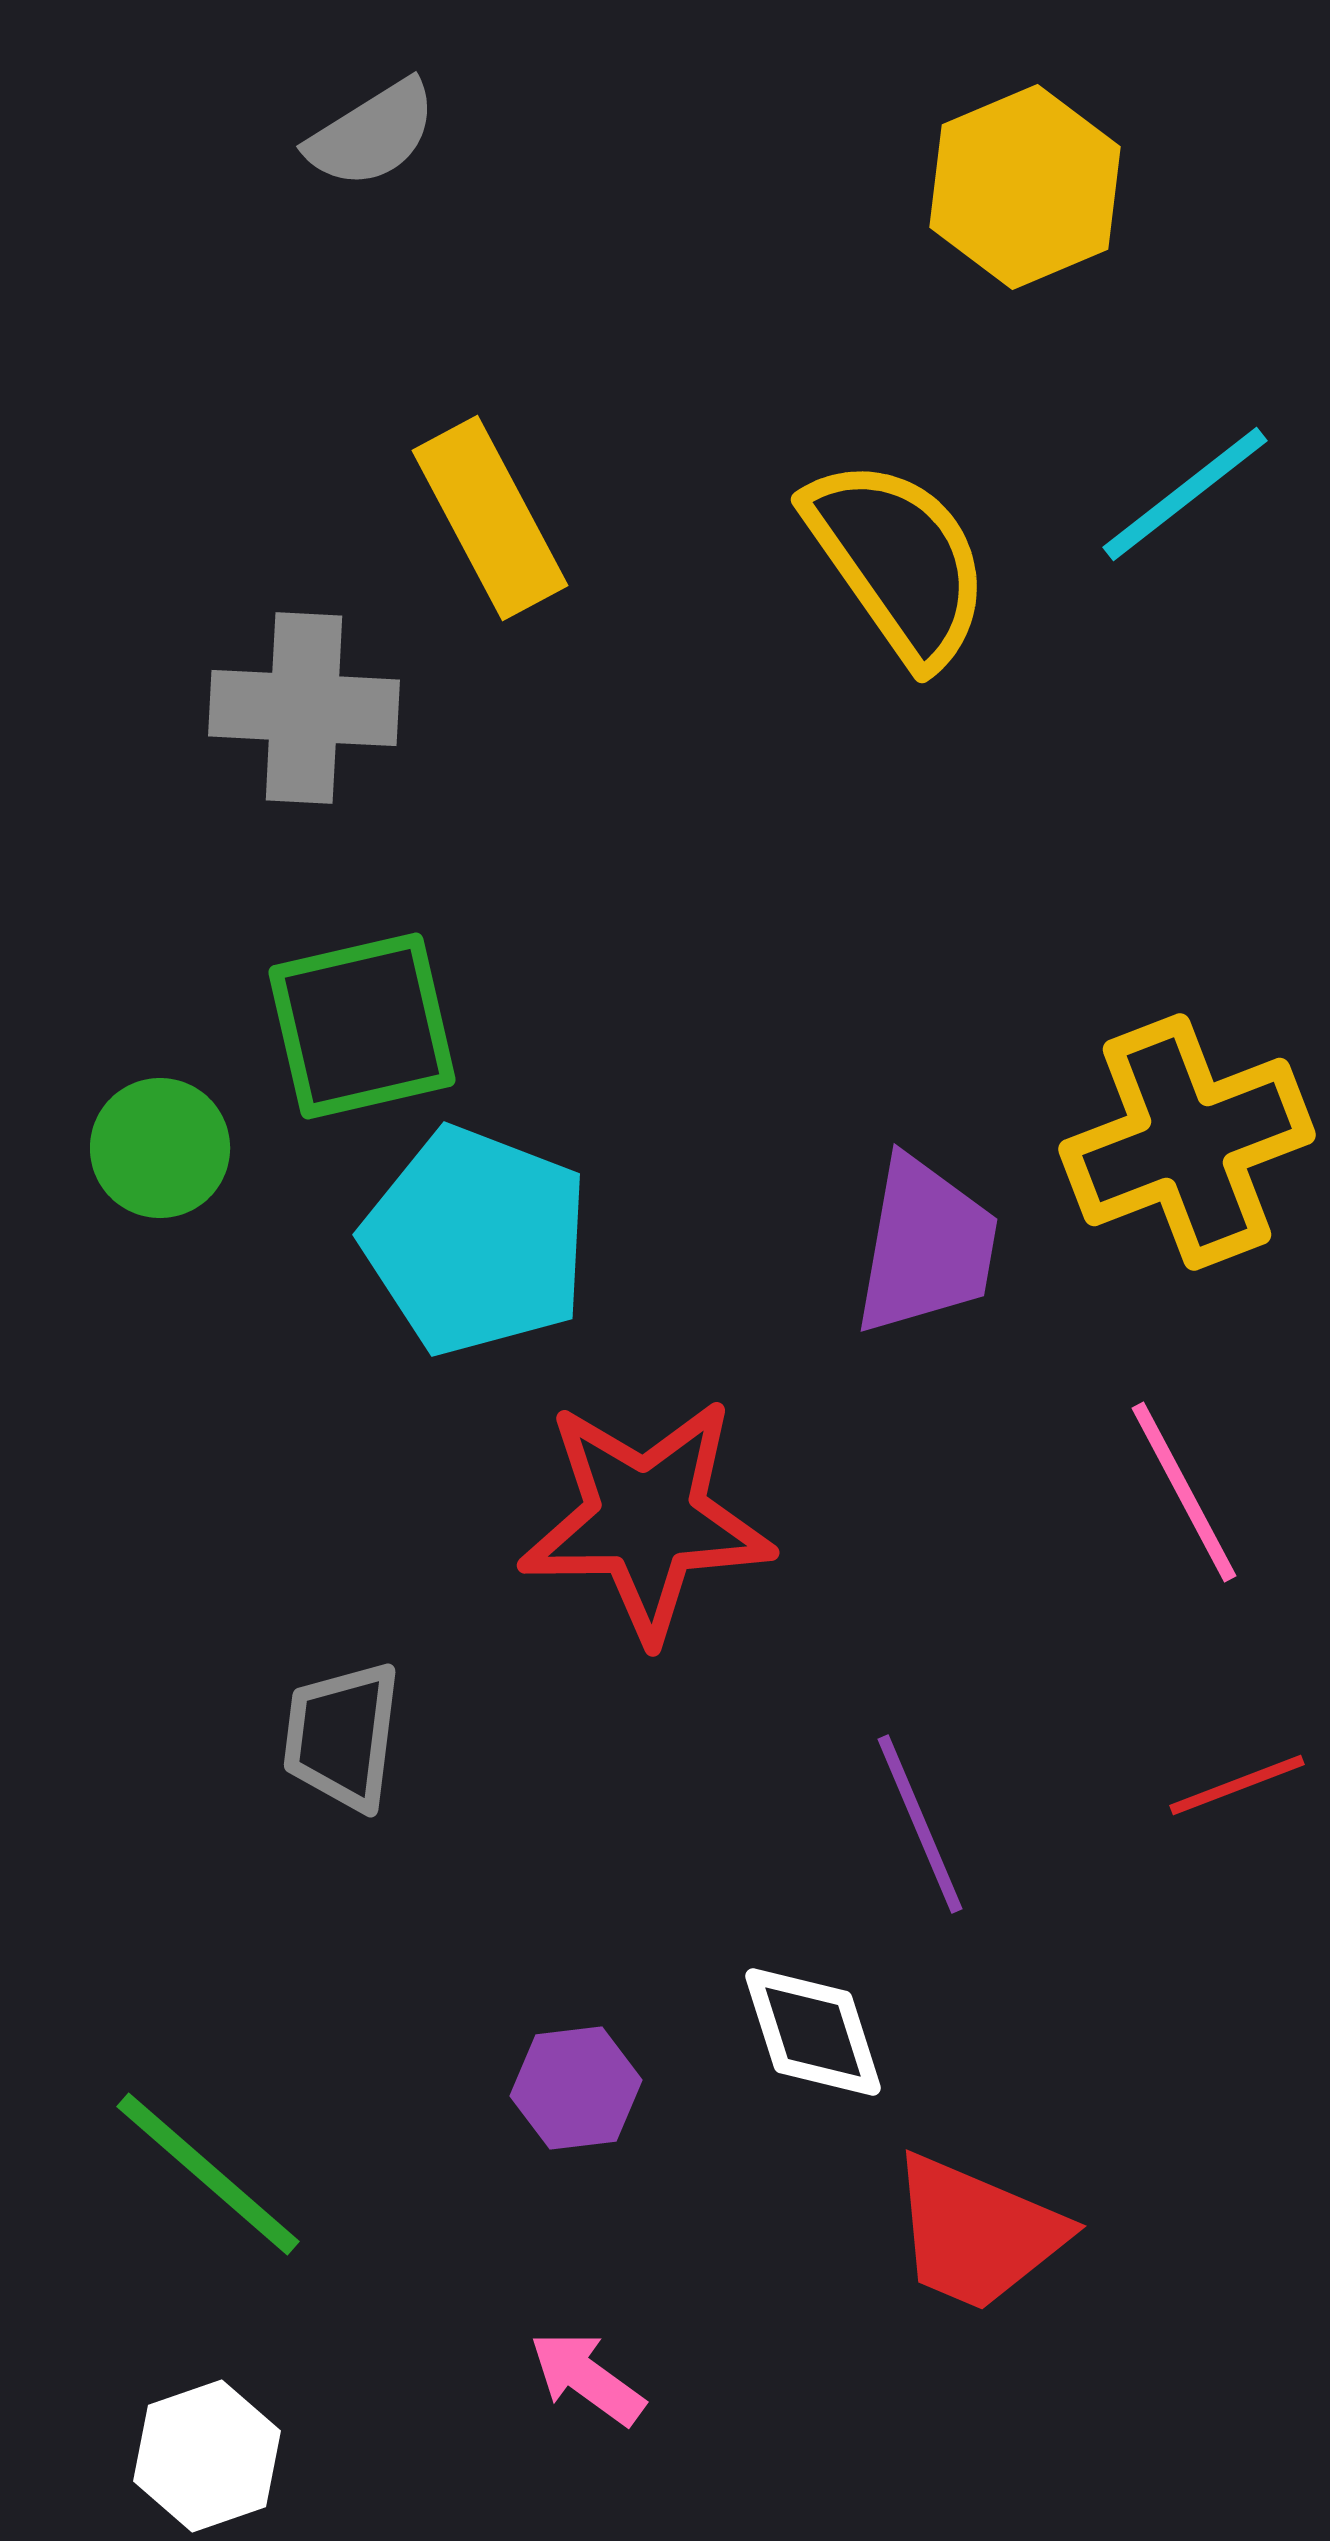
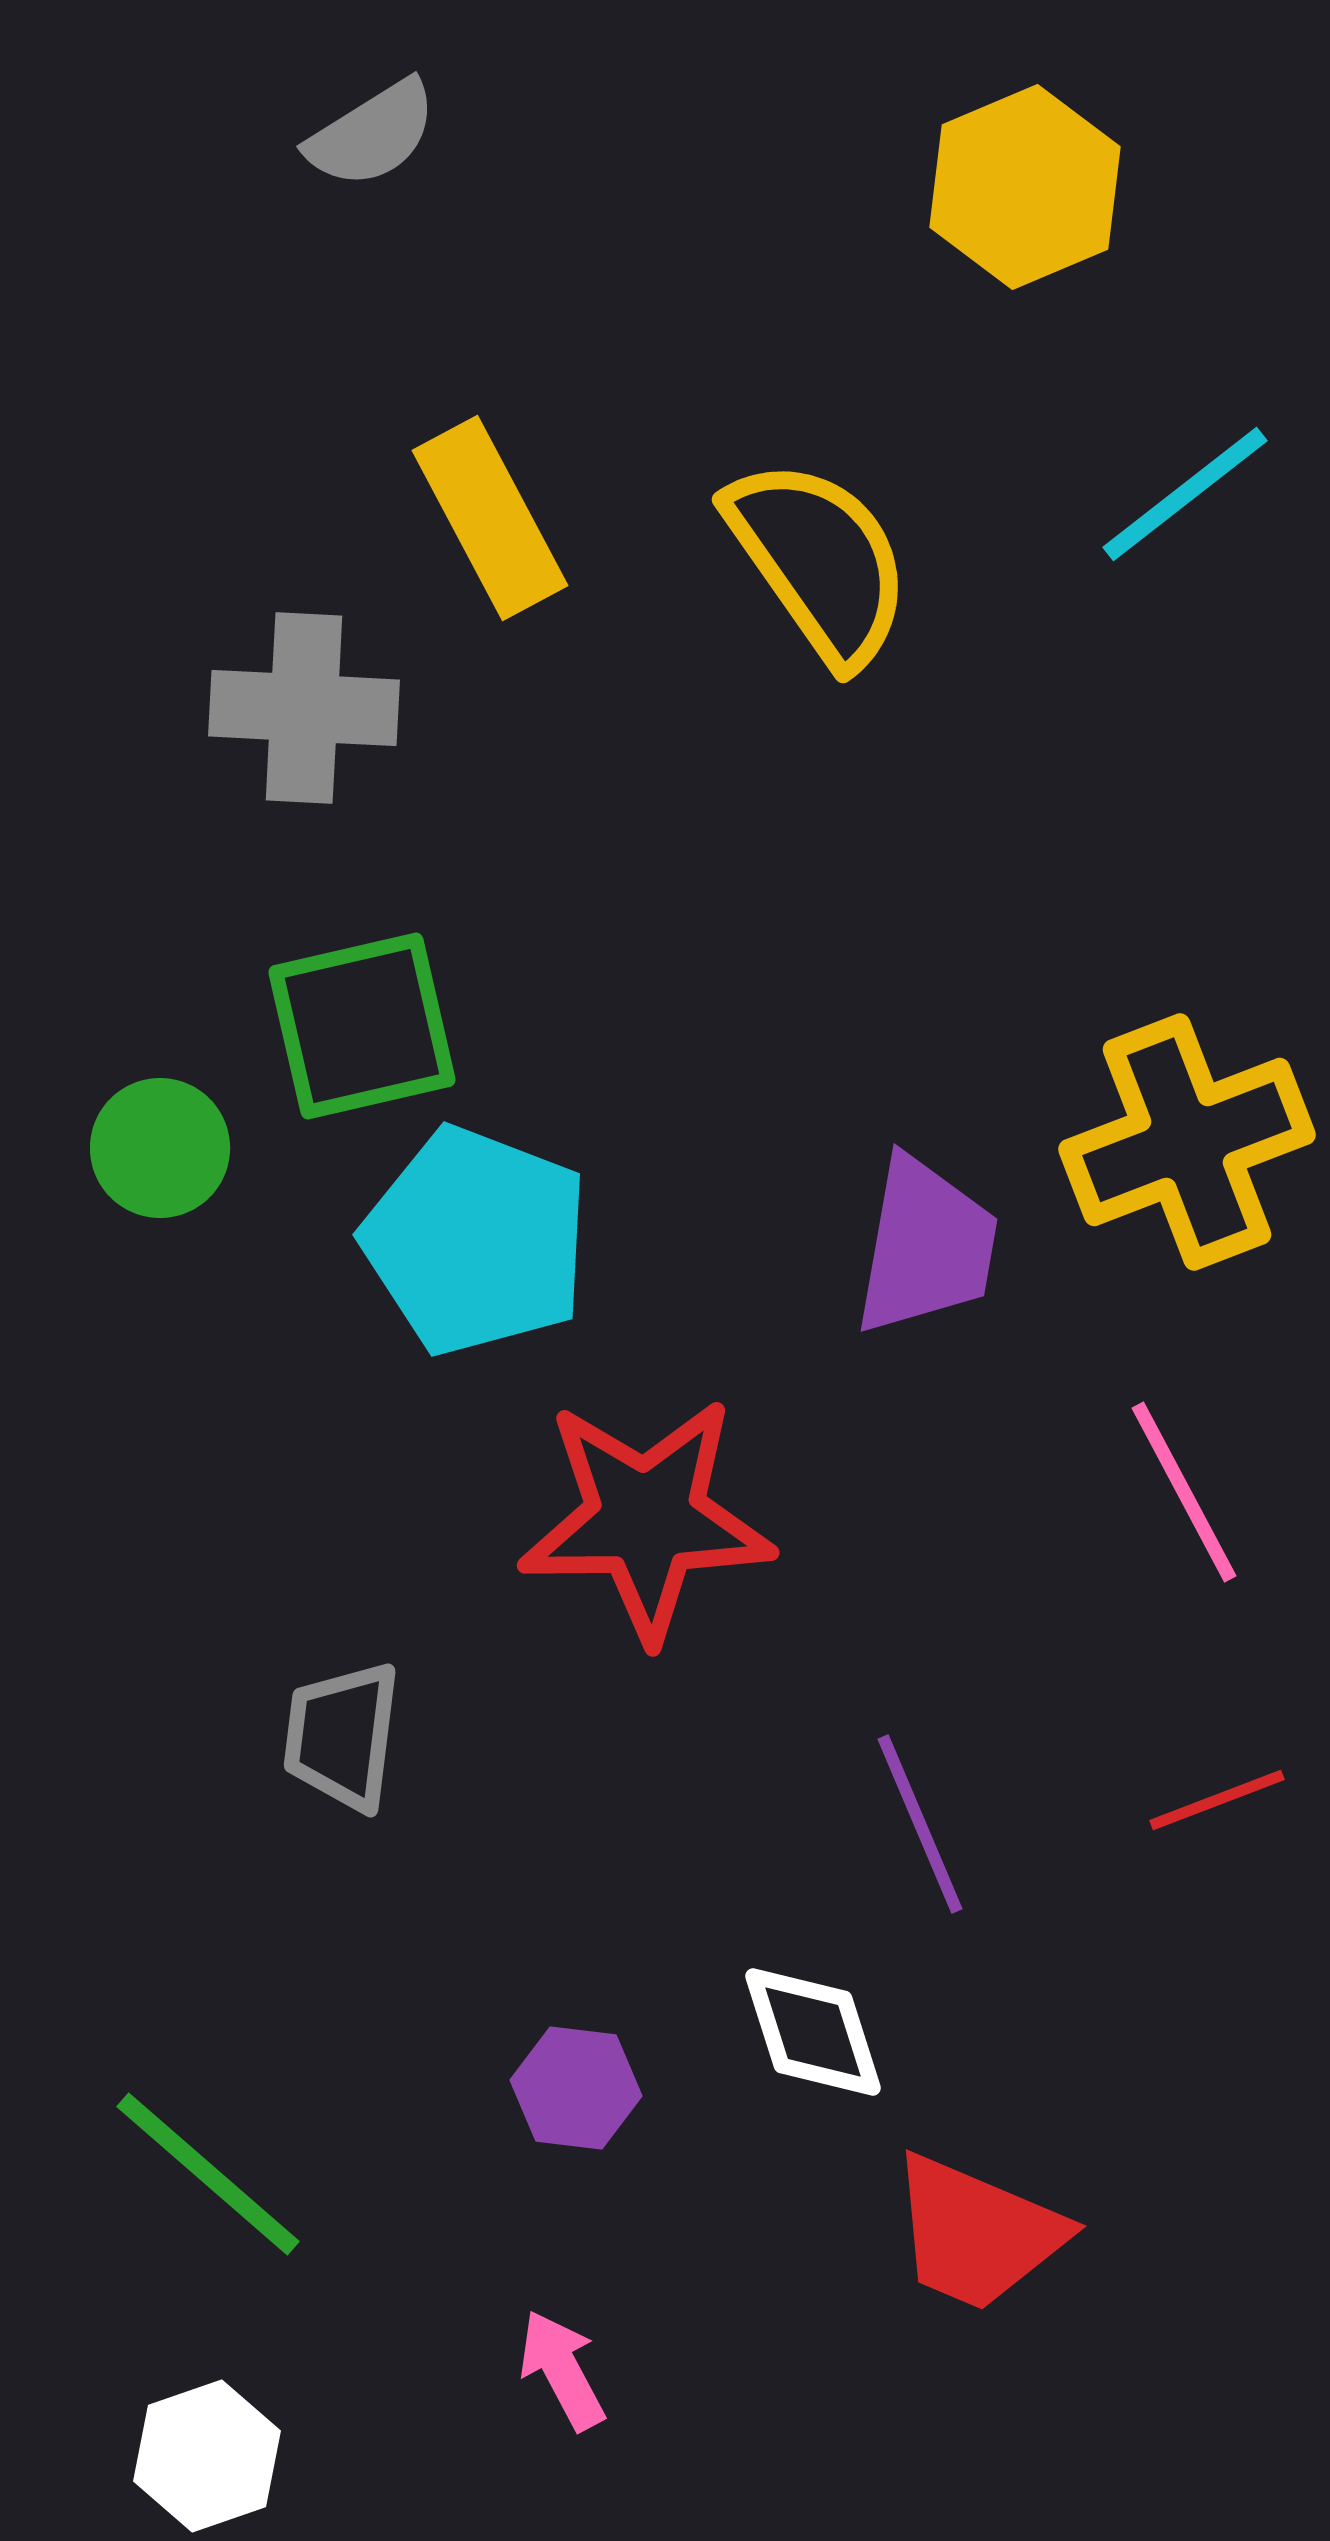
yellow semicircle: moved 79 px left
red line: moved 20 px left, 15 px down
purple hexagon: rotated 14 degrees clockwise
pink arrow: moved 25 px left, 8 px up; rotated 26 degrees clockwise
